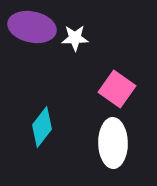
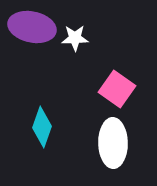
cyan diamond: rotated 18 degrees counterclockwise
